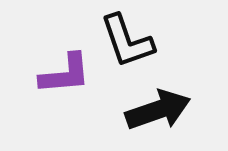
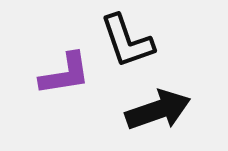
purple L-shape: rotated 4 degrees counterclockwise
